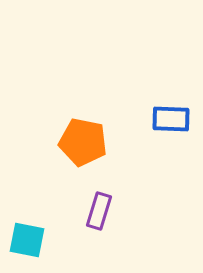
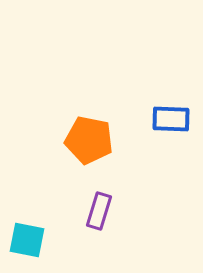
orange pentagon: moved 6 px right, 2 px up
